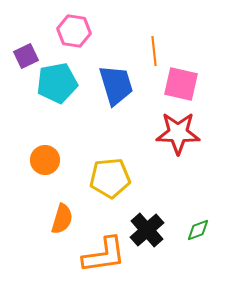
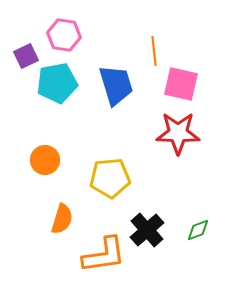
pink hexagon: moved 10 px left, 4 px down
